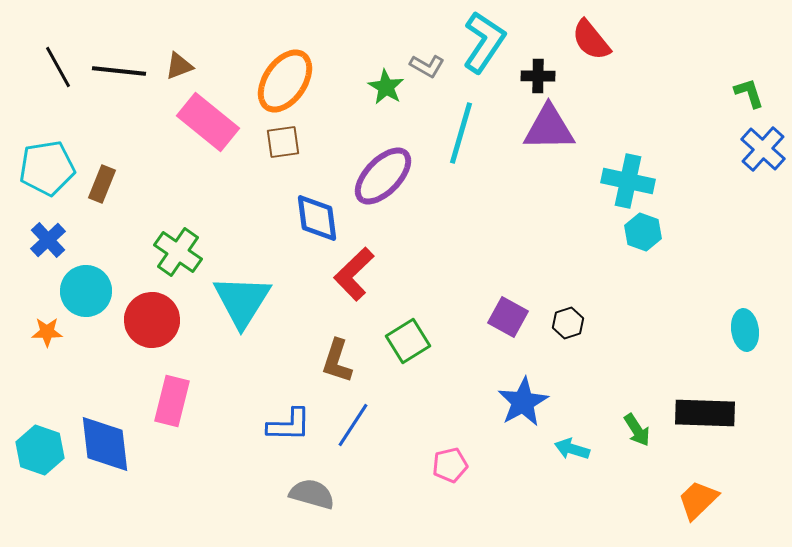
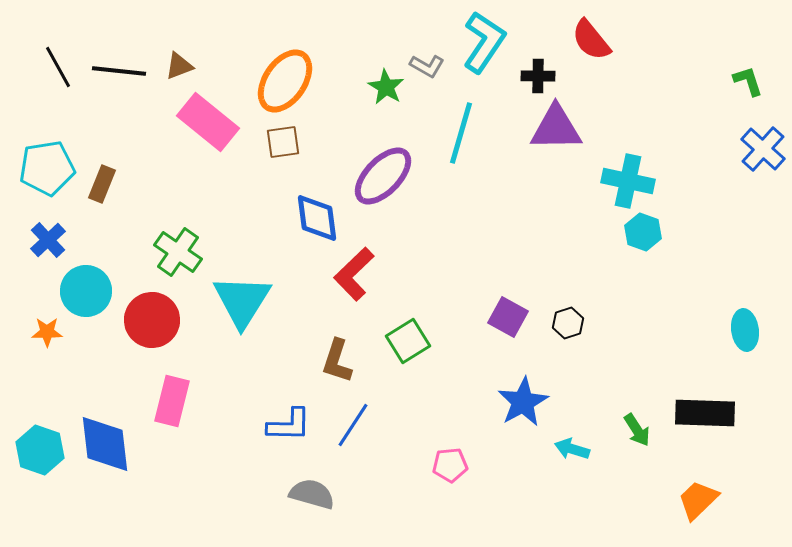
green L-shape at (749, 93): moved 1 px left, 12 px up
purple triangle at (549, 128): moved 7 px right
pink pentagon at (450, 465): rotated 8 degrees clockwise
